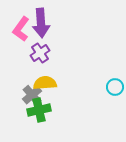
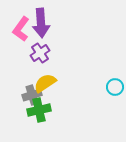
yellow semicircle: rotated 30 degrees counterclockwise
gray cross: rotated 24 degrees clockwise
